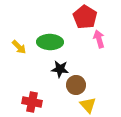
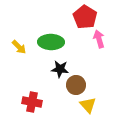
green ellipse: moved 1 px right
